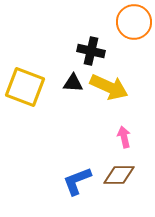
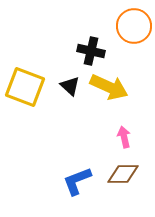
orange circle: moved 4 px down
black triangle: moved 3 px left, 3 px down; rotated 40 degrees clockwise
brown diamond: moved 4 px right, 1 px up
